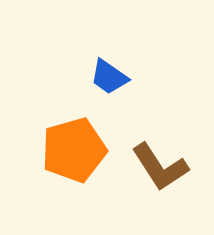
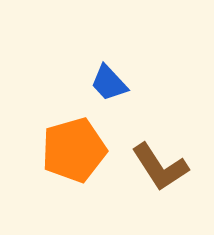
blue trapezoid: moved 6 px down; rotated 12 degrees clockwise
